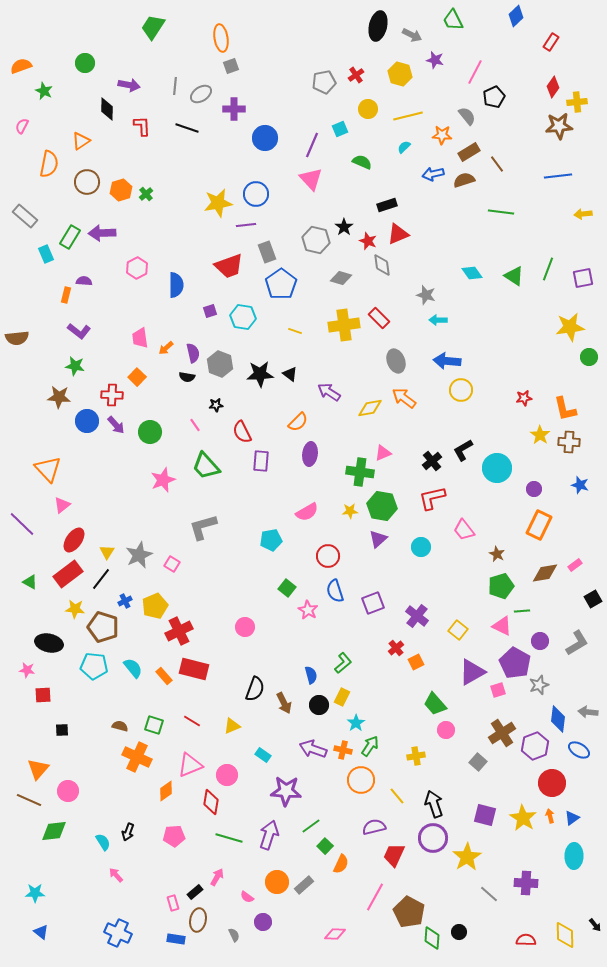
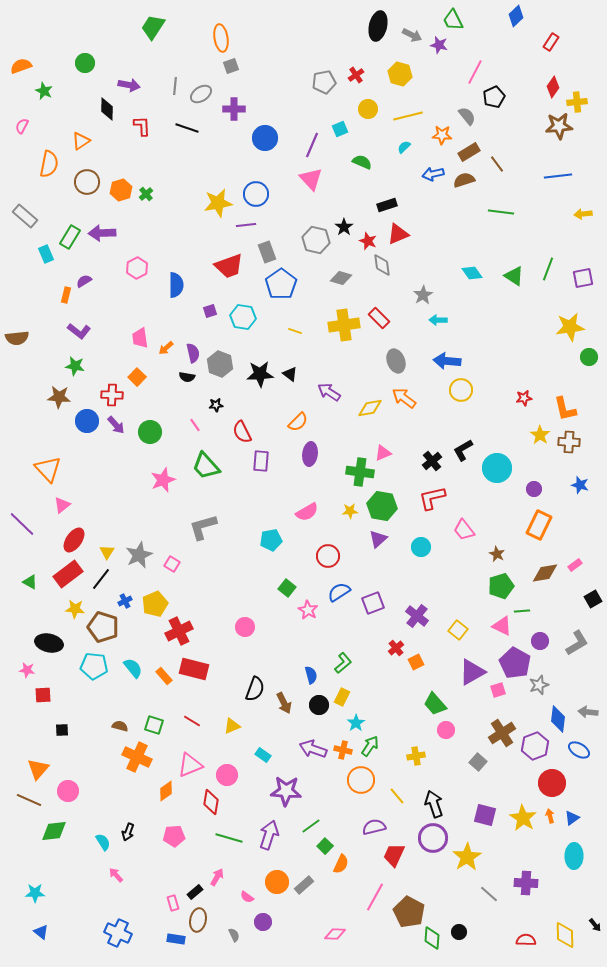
purple star at (435, 60): moved 4 px right, 15 px up
purple semicircle at (84, 281): rotated 35 degrees counterclockwise
gray star at (426, 295): moved 3 px left; rotated 24 degrees clockwise
blue semicircle at (335, 591): moved 4 px right, 1 px down; rotated 75 degrees clockwise
yellow pentagon at (155, 606): moved 2 px up
